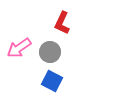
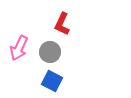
red L-shape: moved 1 px down
pink arrow: rotated 30 degrees counterclockwise
